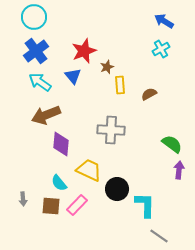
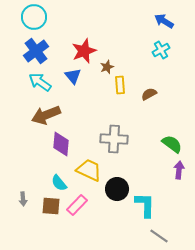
cyan cross: moved 1 px down
gray cross: moved 3 px right, 9 px down
